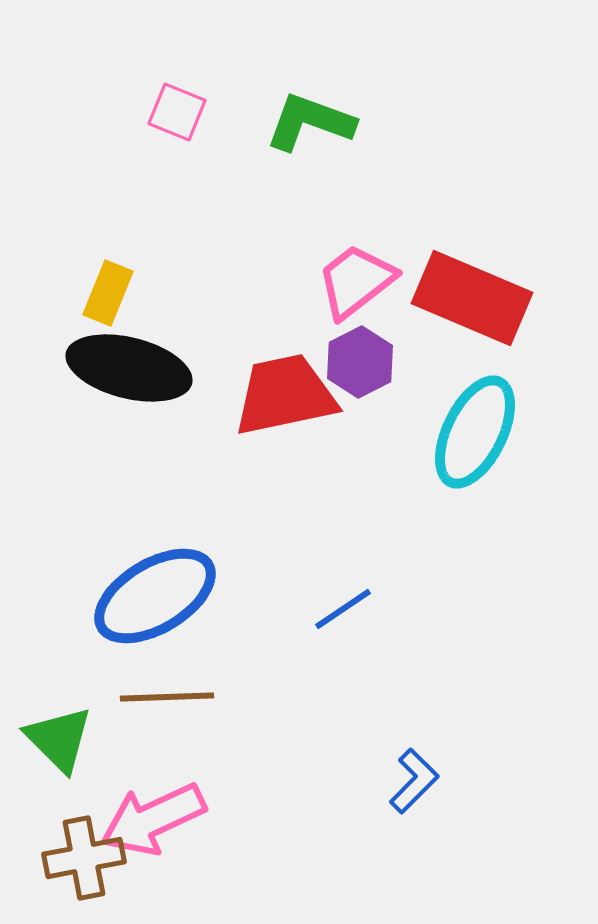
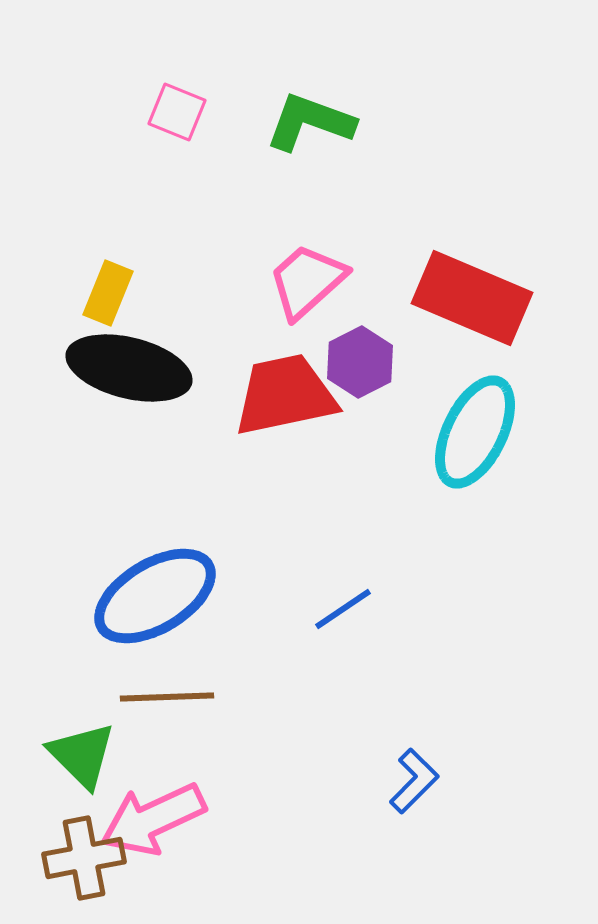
pink trapezoid: moved 49 px left; rotated 4 degrees counterclockwise
green triangle: moved 23 px right, 16 px down
